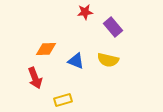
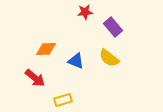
yellow semicircle: moved 1 px right, 2 px up; rotated 25 degrees clockwise
red arrow: rotated 30 degrees counterclockwise
